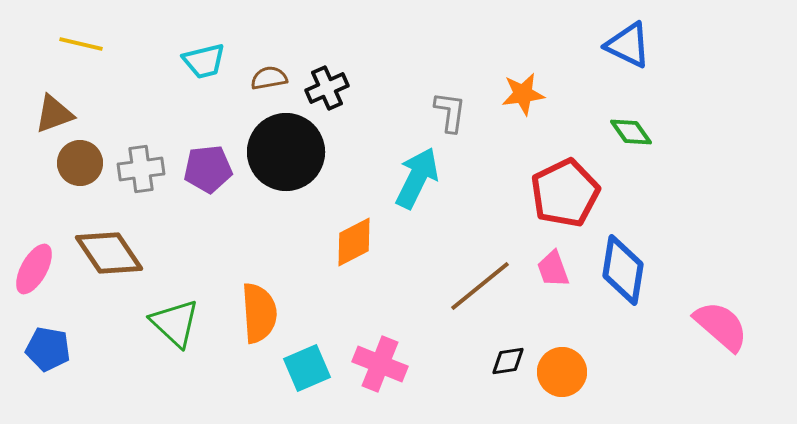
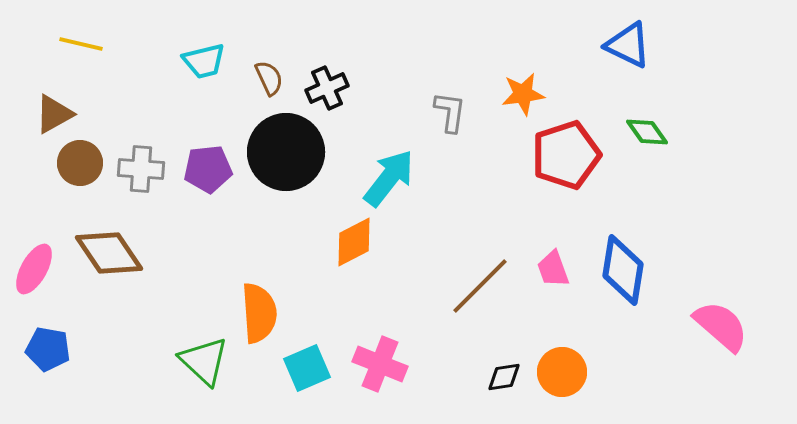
brown semicircle: rotated 75 degrees clockwise
brown triangle: rotated 9 degrees counterclockwise
green diamond: moved 16 px right
gray cross: rotated 12 degrees clockwise
cyan arrow: moved 28 px left; rotated 12 degrees clockwise
red pentagon: moved 1 px right, 38 px up; rotated 8 degrees clockwise
brown line: rotated 6 degrees counterclockwise
green triangle: moved 29 px right, 38 px down
black diamond: moved 4 px left, 16 px down
